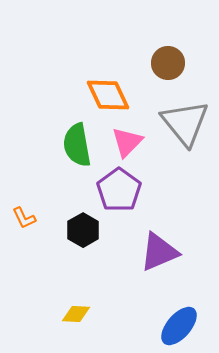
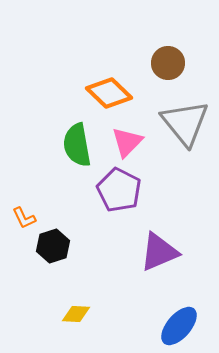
orange diamond: moved 1 px right, 2 px up; rotated 21 degrees counterclockwise
purple pentagon: rotated 9 degrees counterclockwise
black hexagon: moved 30 px left, 16 px down; rotated 12 degrees clockwise
